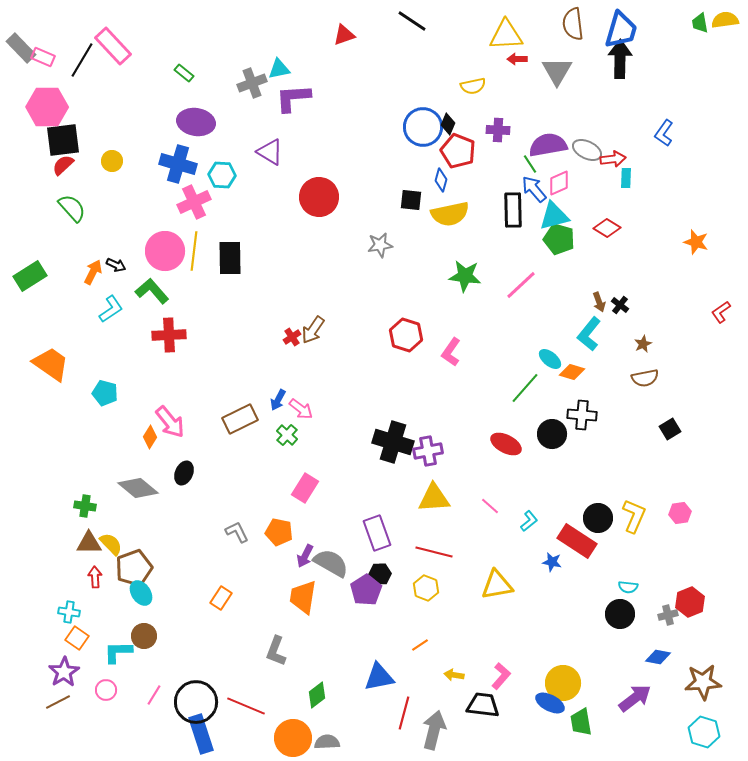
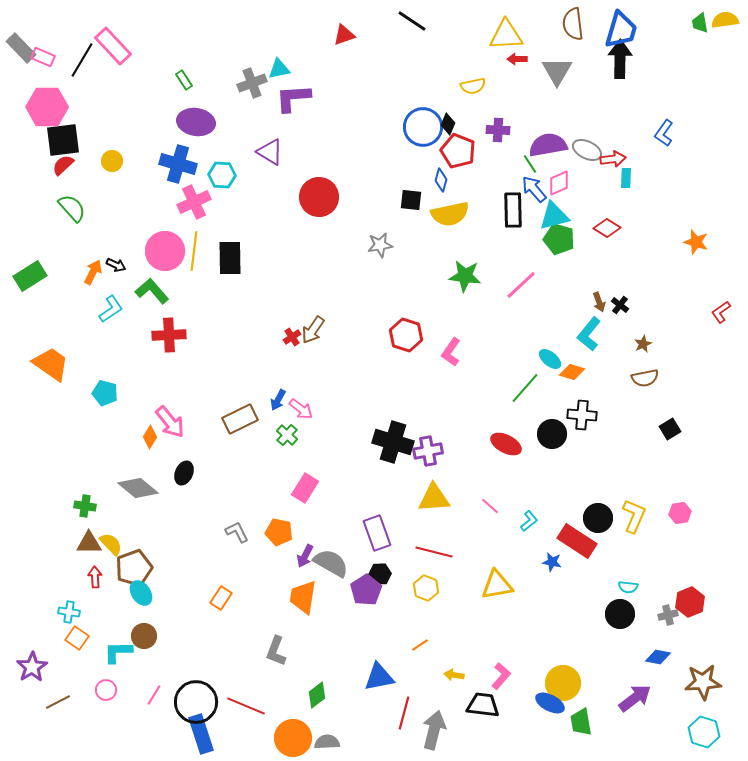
green rectangle at (184, 73): moved 7 px down; rotated 18 degrees clockwise
purple star at (64, 672): moved 32 px left, 5 px up
